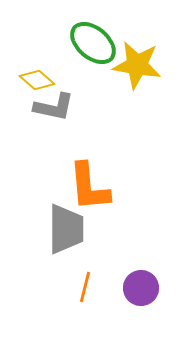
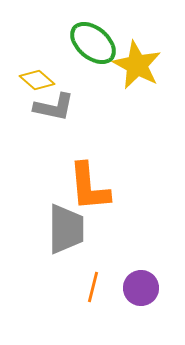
yellow star: rotated 18 degrees clockwise
orange line: moved 8 px right
